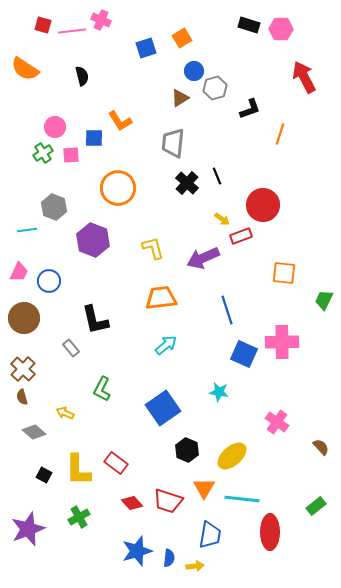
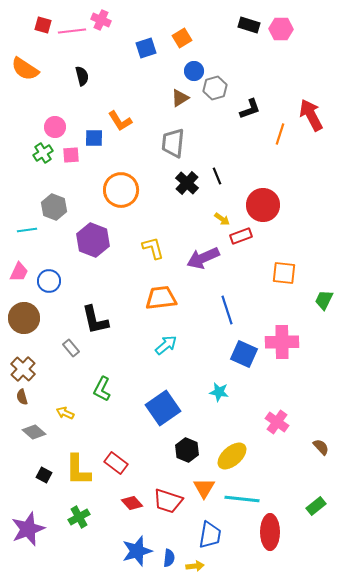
red arrow at (304, 77): moved 7 px right, 38 px down
orange circle at (118, 188): moved 3 px right, 2 px down
